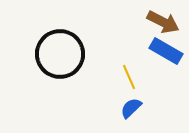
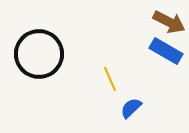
brown arrow: moved 6 px right
black circle: moved 21 px left
yellow line: moved 19 px left, 2 px down
